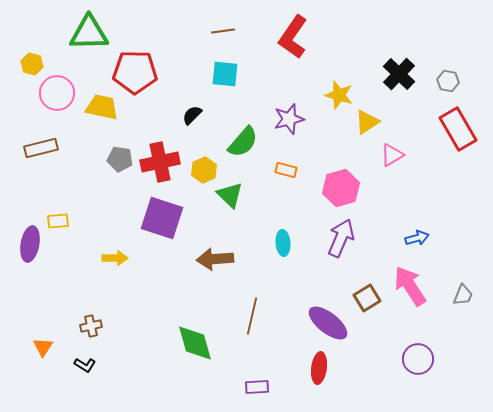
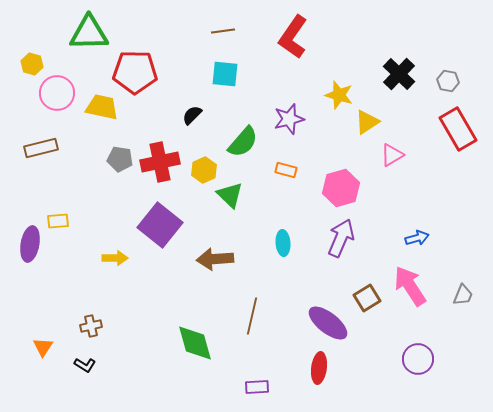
purple square at (162, 218): moved 2 px left, 7 px down; rotated 21 degrees clockwise
